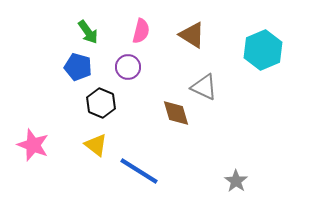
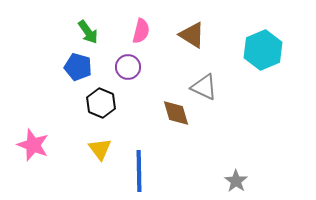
yellow triangle: moved 4 px right, 4 px down; rotated 15 degrees clockwise
blue line: rotated 57 degrees clockwise
